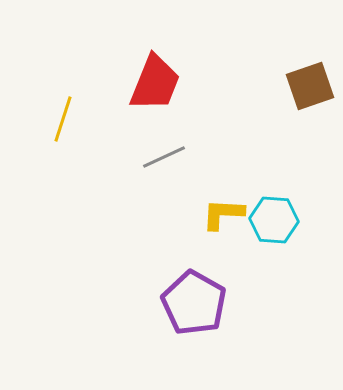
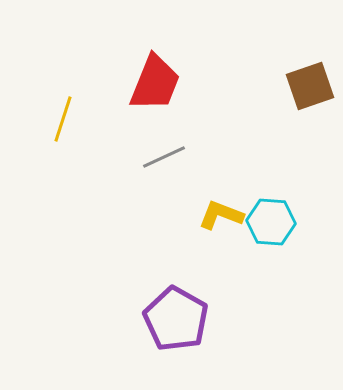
yellow L-shape: moved 2 px left, 1 px down; rotated 18 degrees clockwise
cyan hexagon: moved 3 px left, 2 px down
purple pentagon: moved 18 px left, 16 px down
